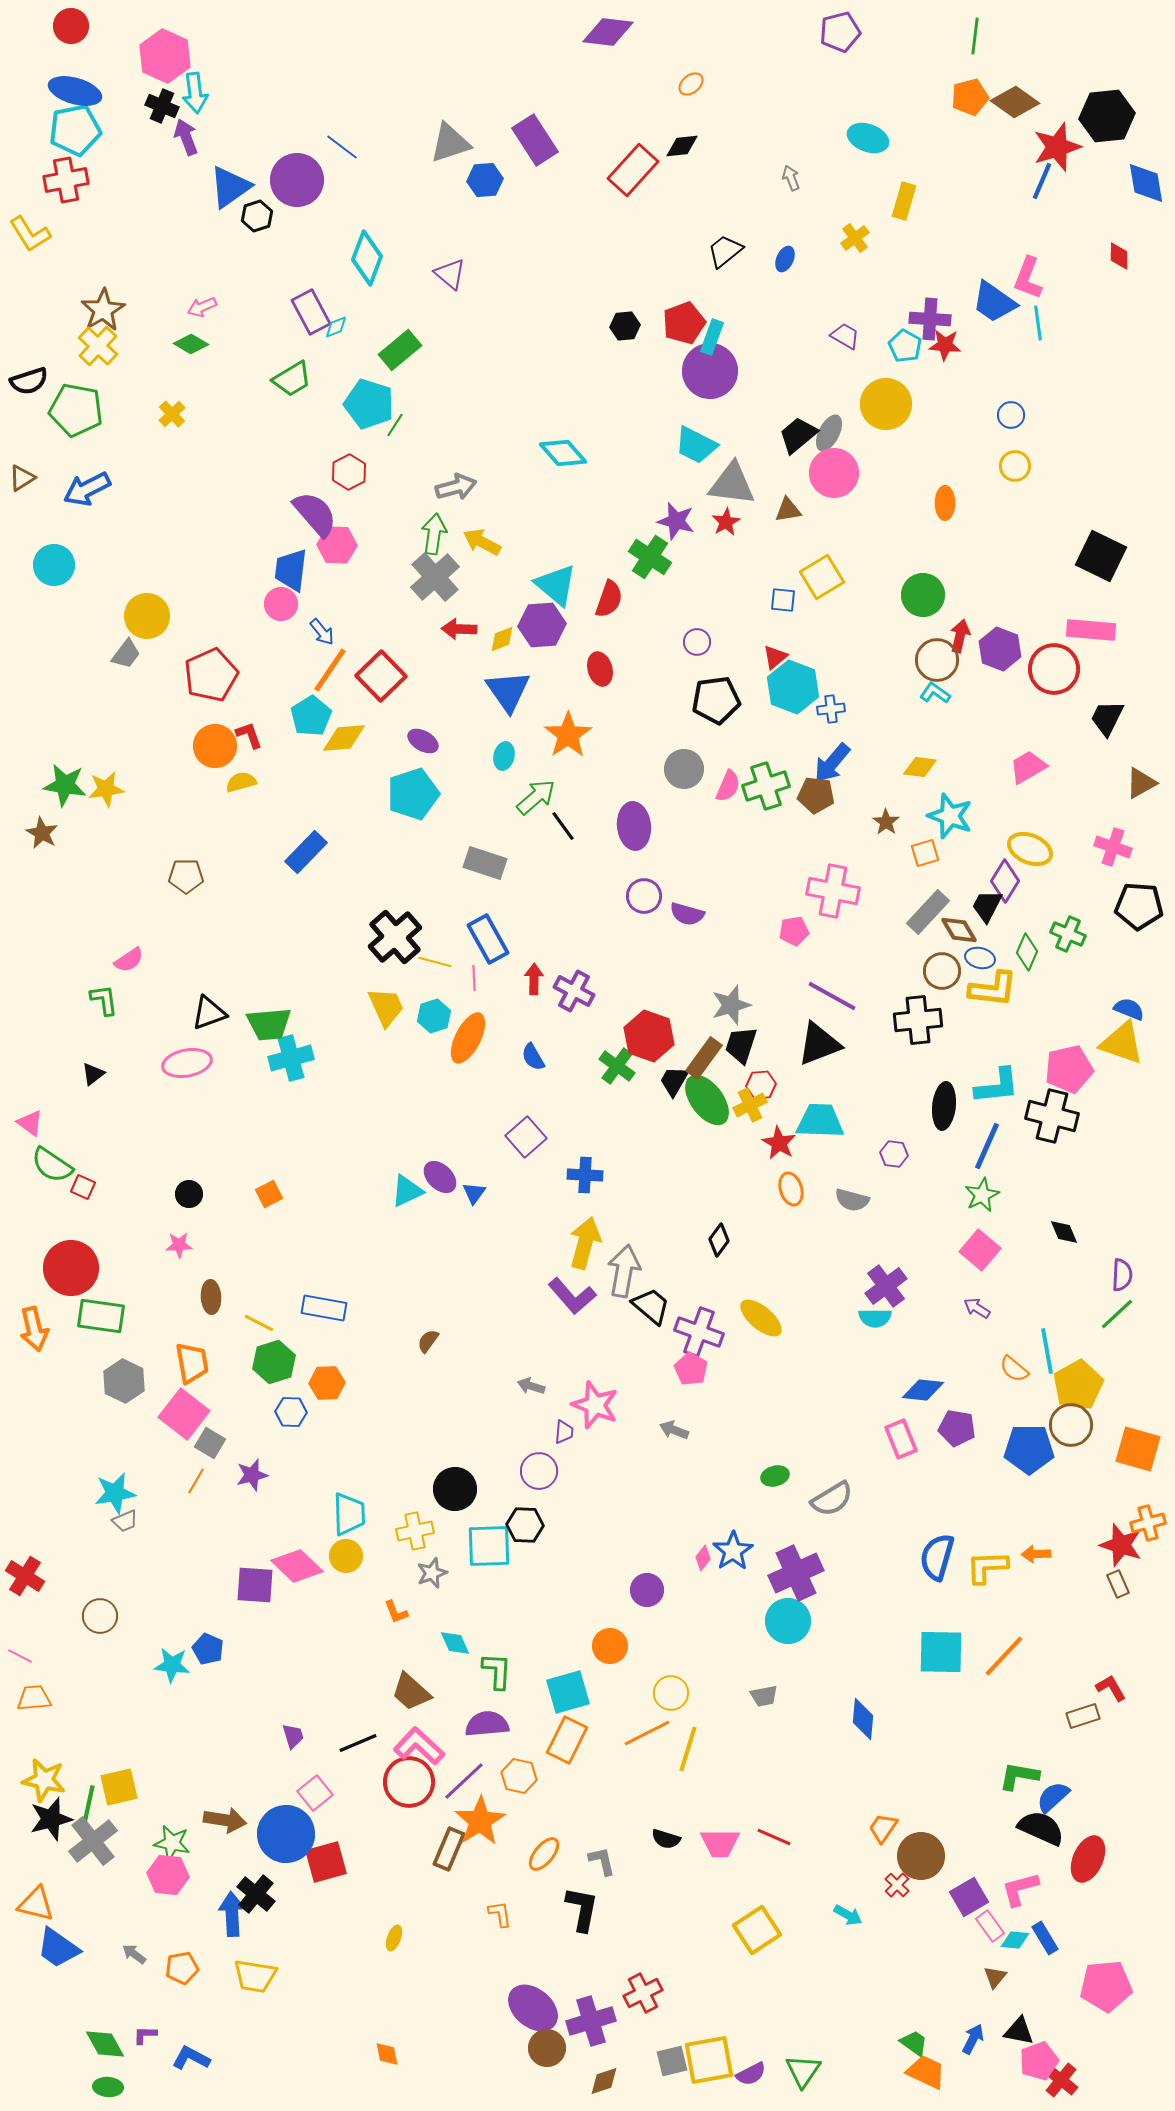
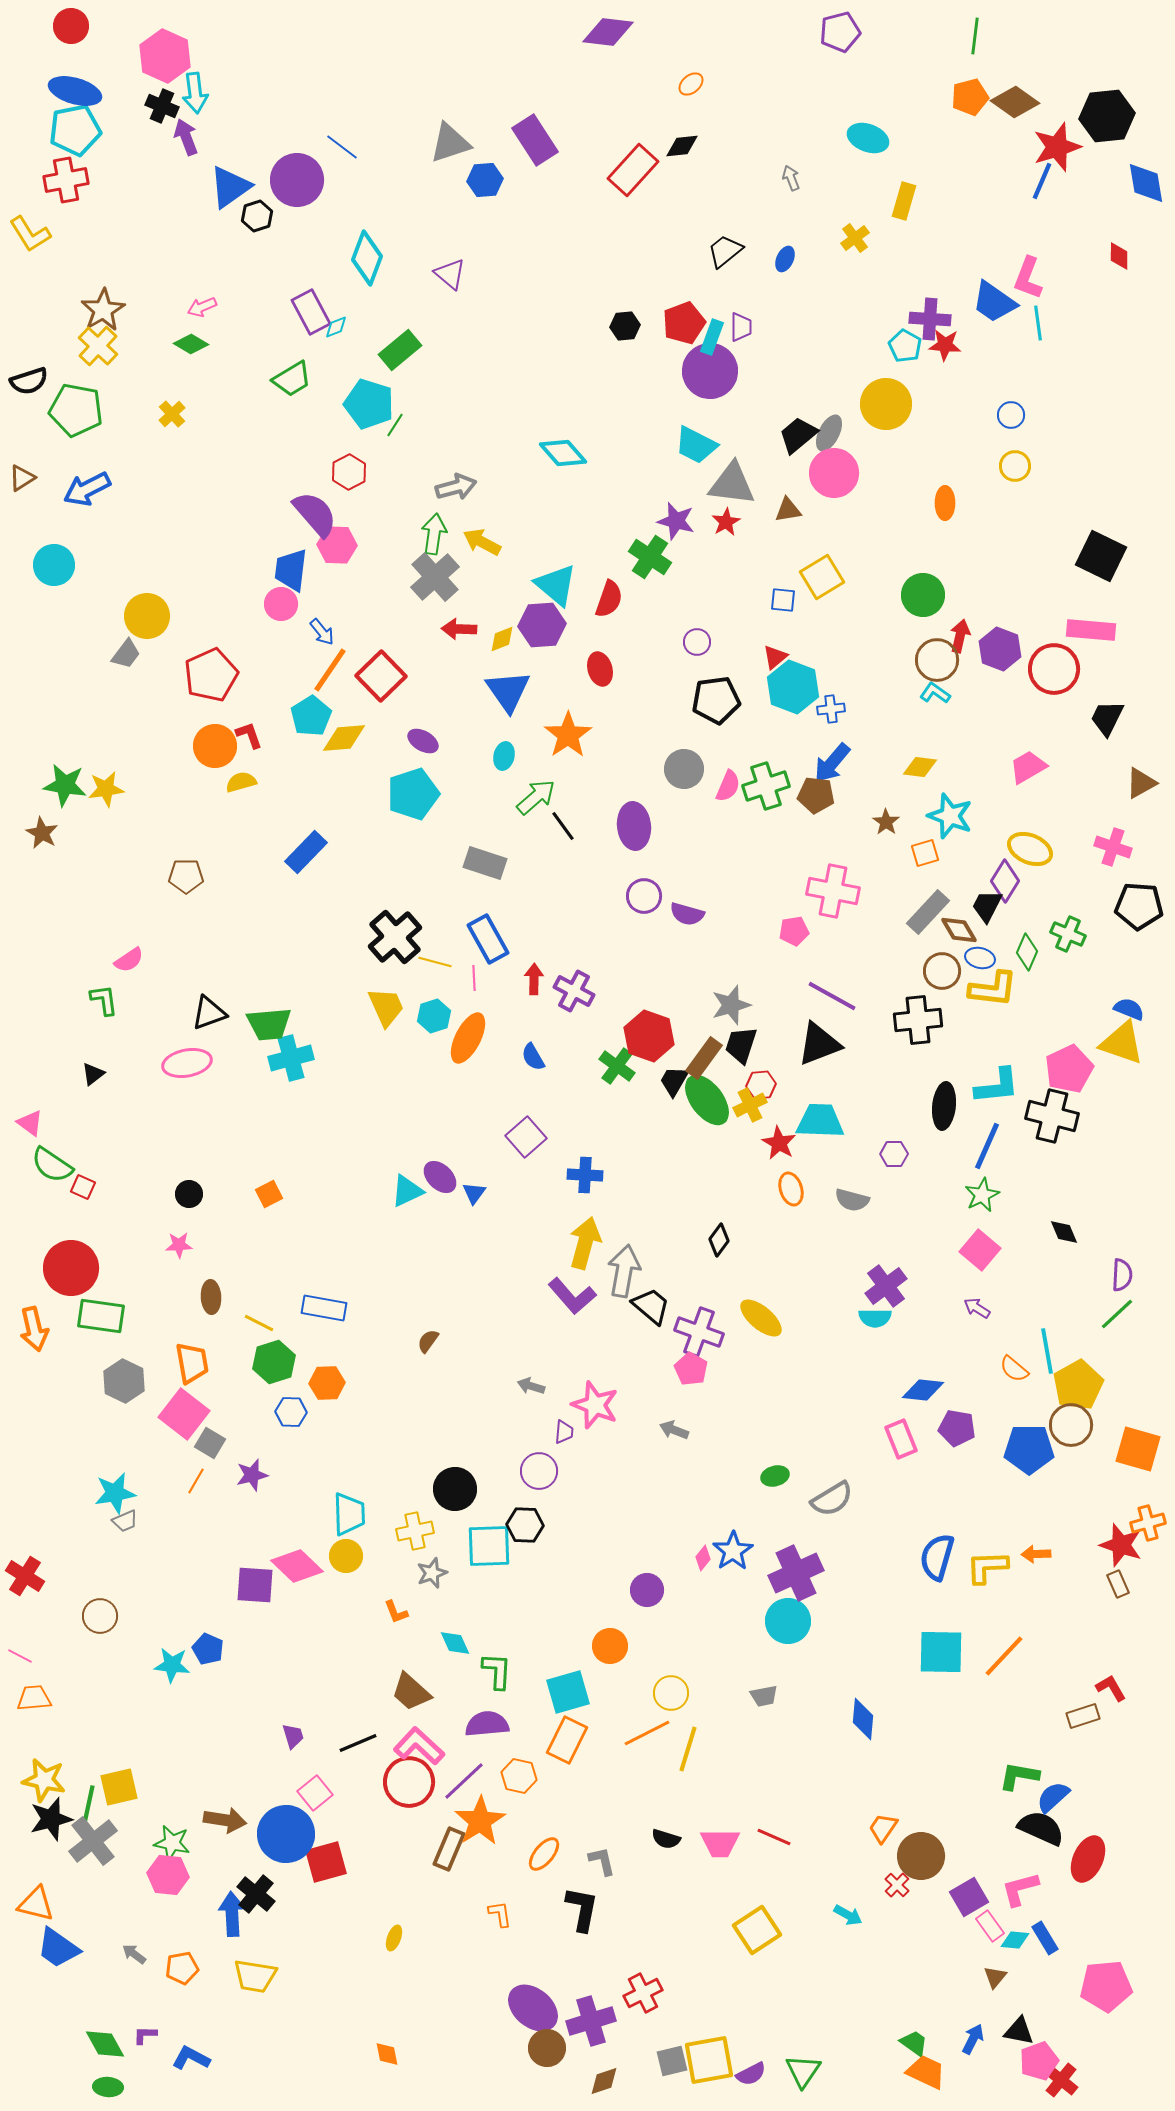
purple trapezoid at (845, 336): moved 104 px left, 9 px up; rotated 60 degrees clockwise
pink pentagon at (1069, 1069): rotated 12 degrees counterclockwise
purple hexagon at (894, 1154): rotated 8 degrees counterclockwise
